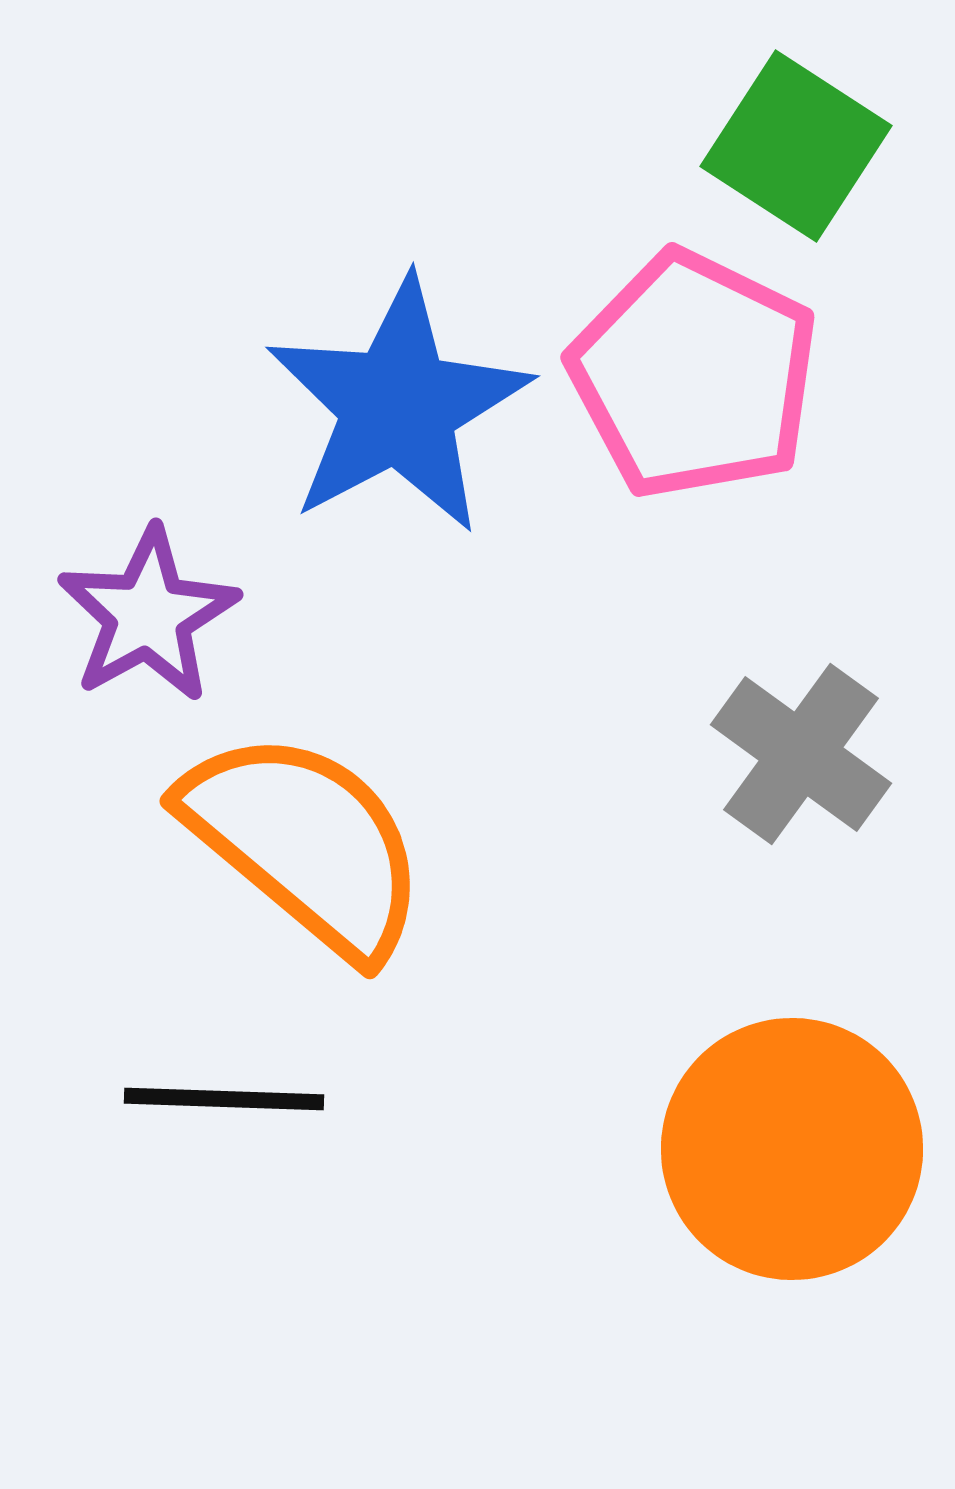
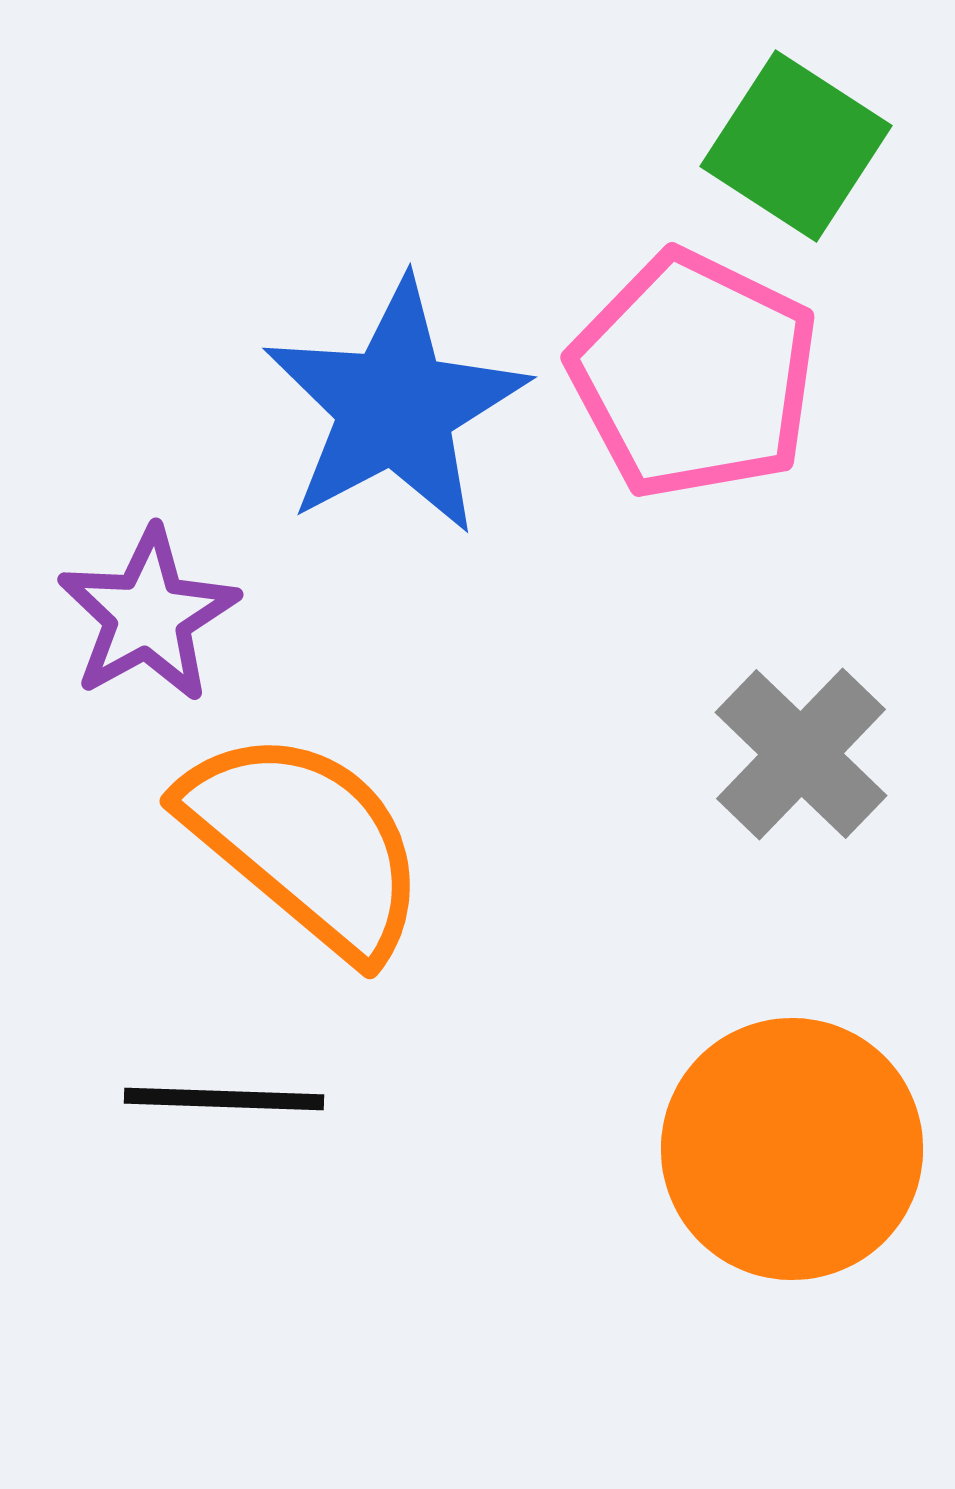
blue star: moved 3 px left, 1 px down
gray cross: rotated 8 degrees clockwise
